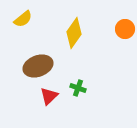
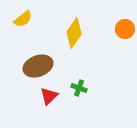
green cross: moved 1 px right
